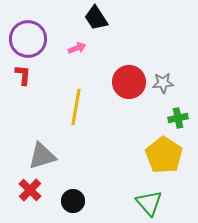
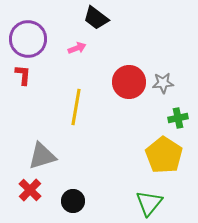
black trapezoid: rotated 20 degrees counterclockwise
green triangle: rotated 20 degrees clockwise
